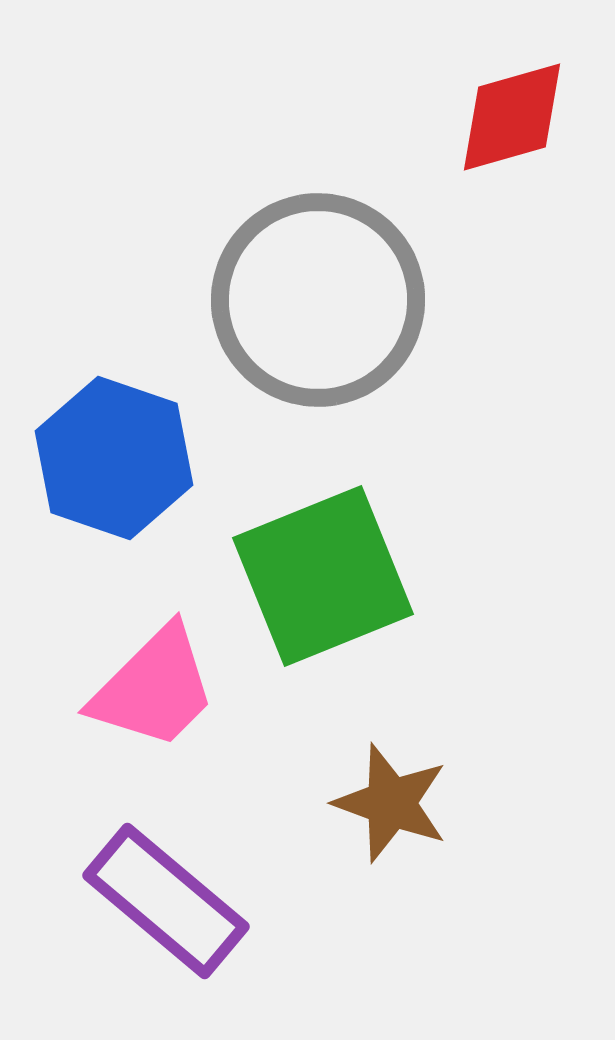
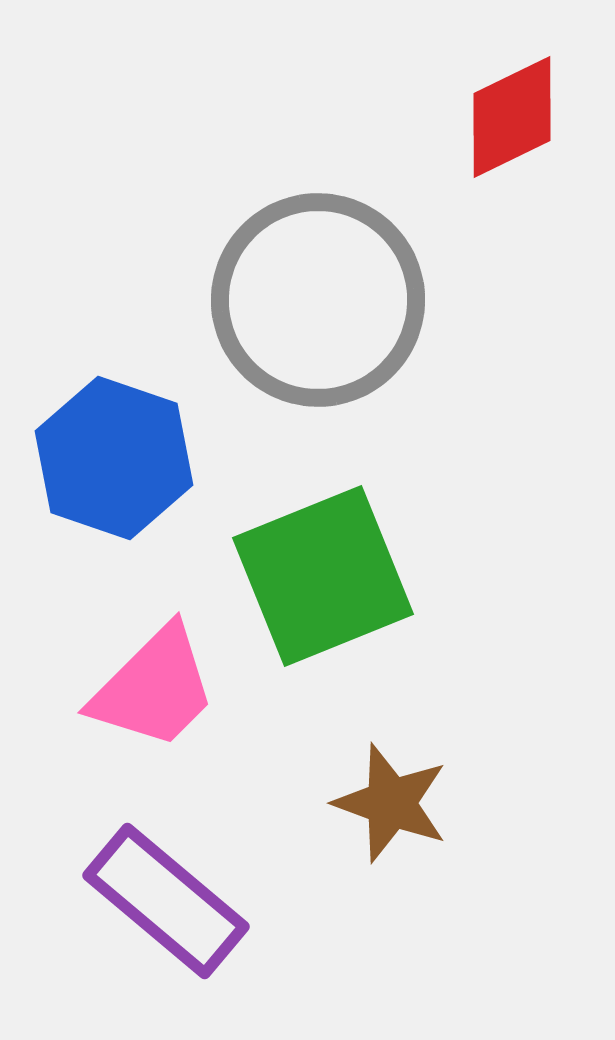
red diamond: rotated 10 degrees counterclockwise
